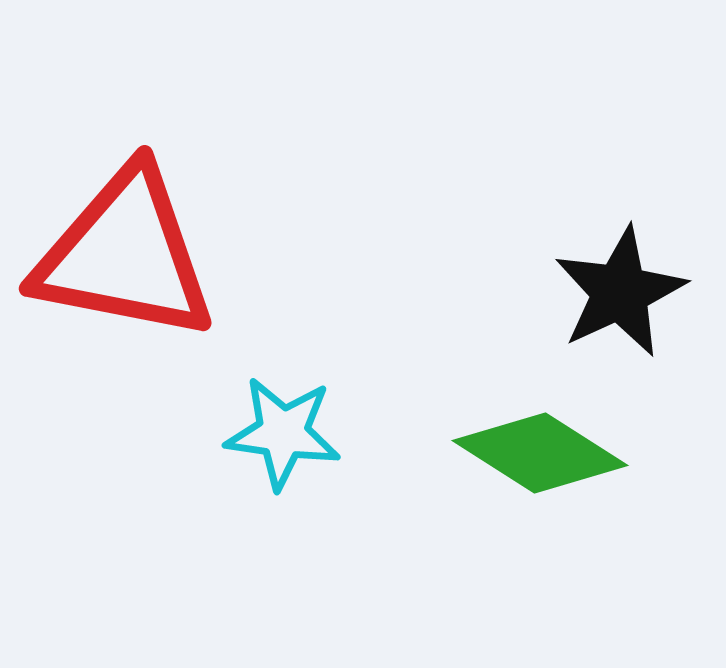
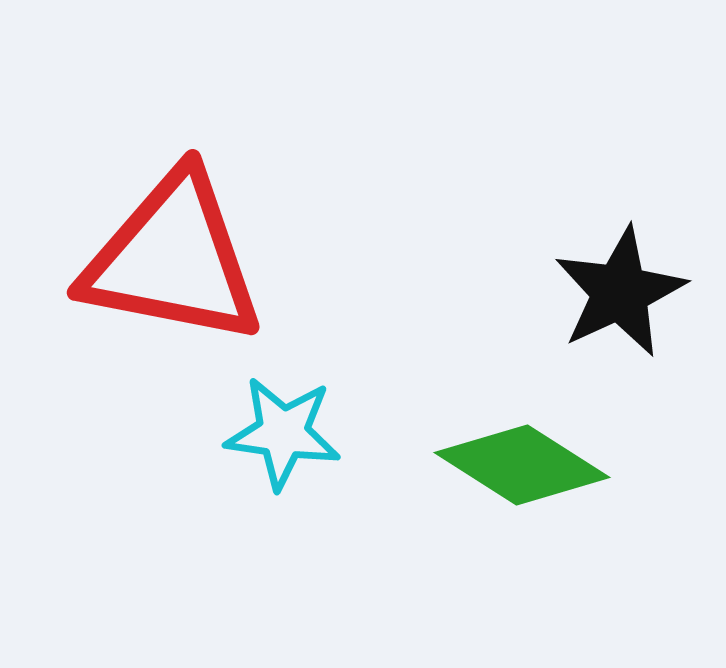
red triangle: moved 48 px right, 4 px down
green diamond: moved 18 px left, 12 px down
